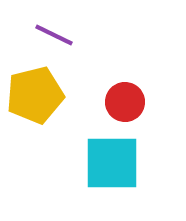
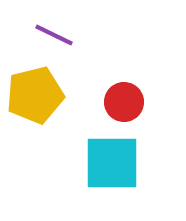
red circle: moved 1 px left
